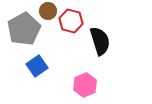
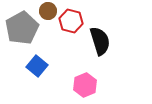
gray pentagon: moved 2 px left, 1 px up
blue square: rotated 15 degrees counterclockwise
